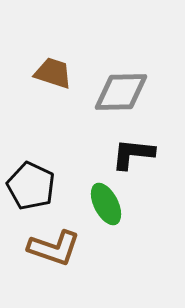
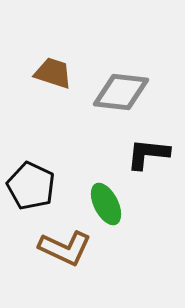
gray diamond: rotated 8 degrees clockwise
black L-shape: moved 15 px right
brown L-shape: moved 11 px right; rotated 6 degrees clockwise
